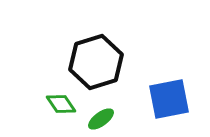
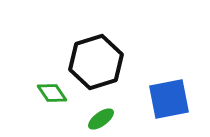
green diamond: moved 9 px left, 11 px up
